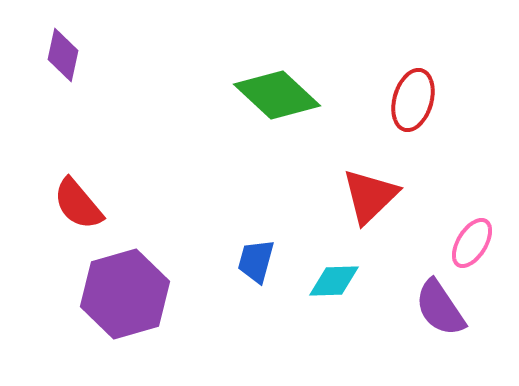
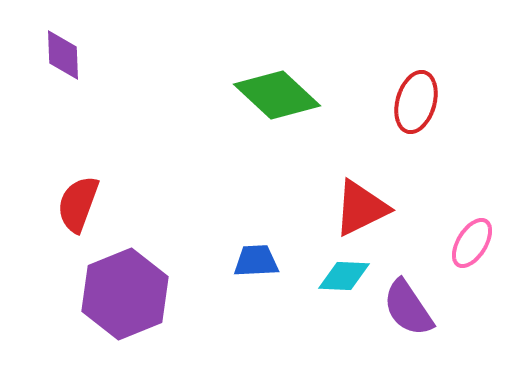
purple diamond: rotated 14 degrees counterclockwise
red ellipse: moved 3 px right, 2 px down
red triangle: moved 9 px left, 12 px down; rotated 18 degrees clockwise
red semicircle: rotated 60 degrees clockwise
blue trapezoid: rotated 72 degrees clockwise
cyan diamond: moved 10 px right, 5 px up; rotated 4 degrees clockwise
purple hexagon: rotated 6 degrees counterclockwise
purple semicircle: moved 32 px left
